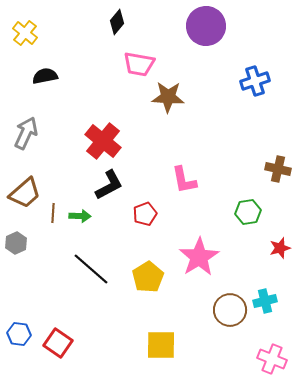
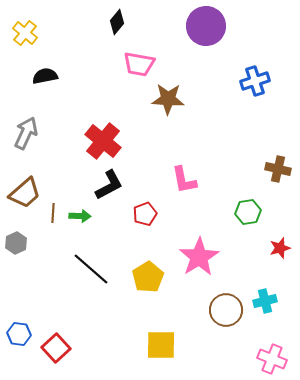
brown star: moved 2 px down
brown circle: moved 4 px left
red square: moved 2 px left, 5 px down; rotated 12 degrees clockwise
